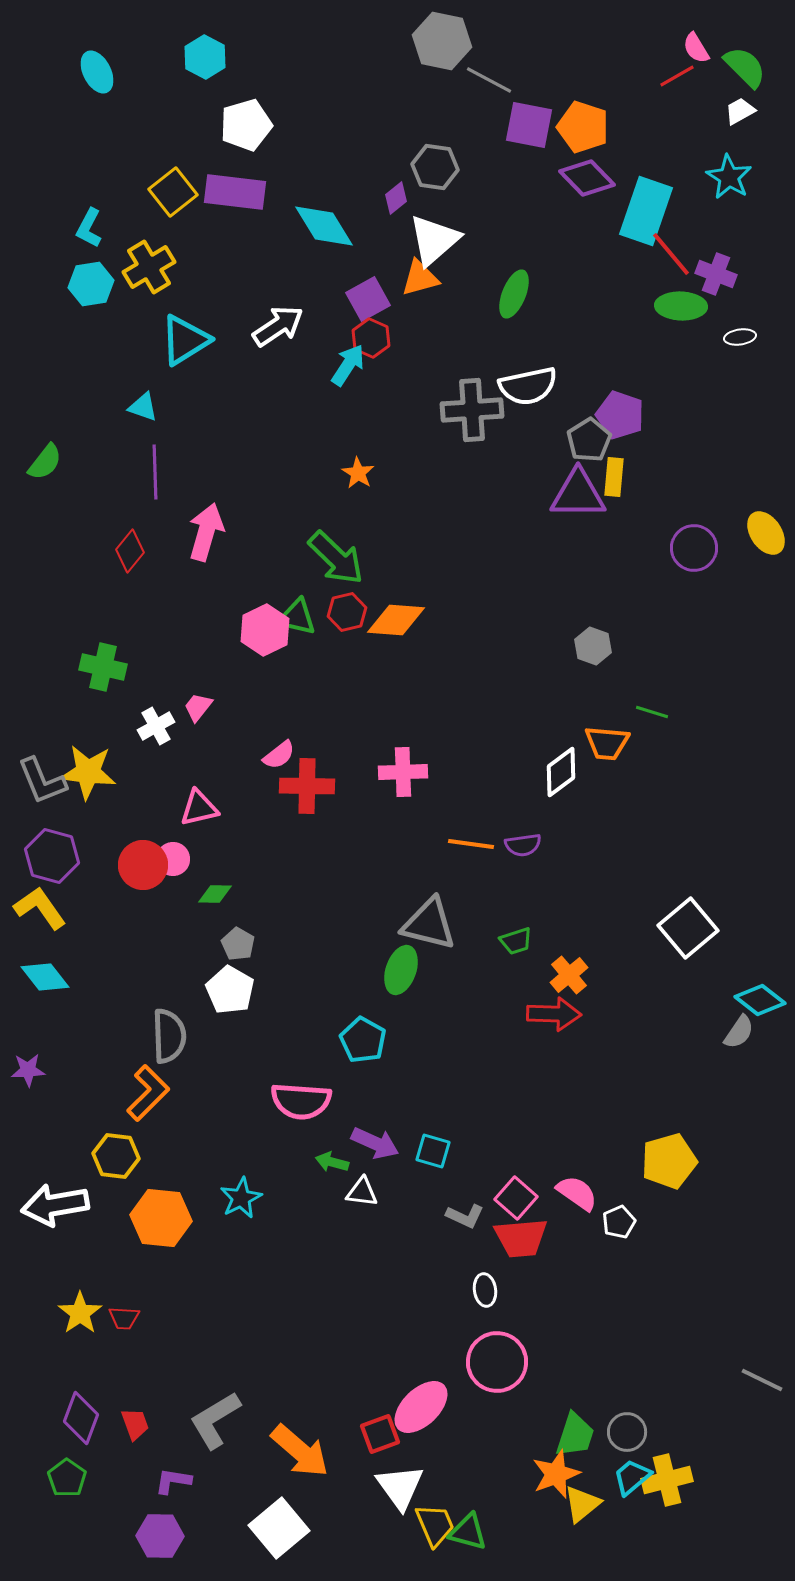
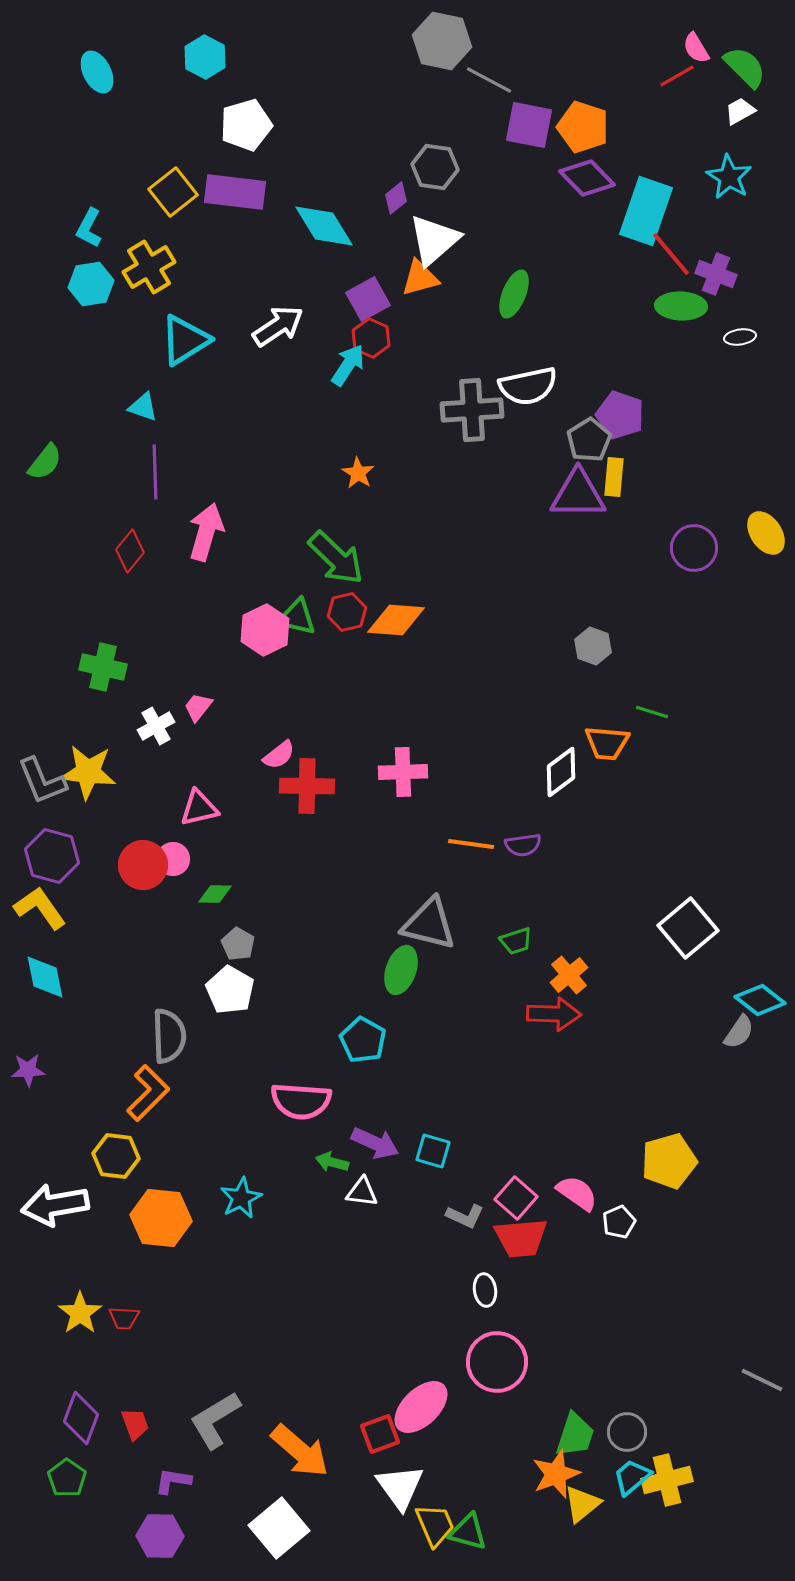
cyan diamond at (45, 977): rotated 27 degrees clockwise
